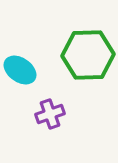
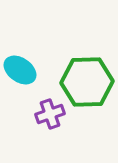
green hexagon: moved 1 px left, 27 px down
